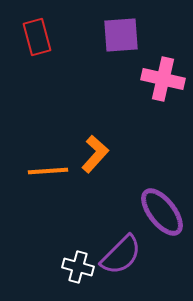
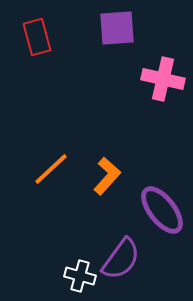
purple square: moved 4 px left, 7 px up
orange L-shape: moved 12 px right, 22 px down
orange line: moved 3 px right, 2 px up; rotated 39 degrees counterclockwise
purple ellipse: moved 2 px up
purple semicircle: moved 4 px down; rotated 9 degrees counterclockwise
white cross: moved 2 px right, 9 px down
